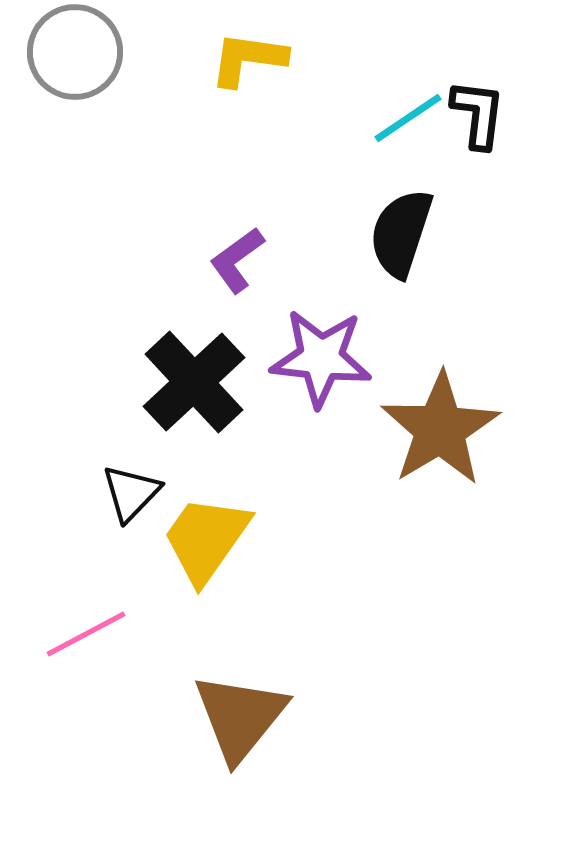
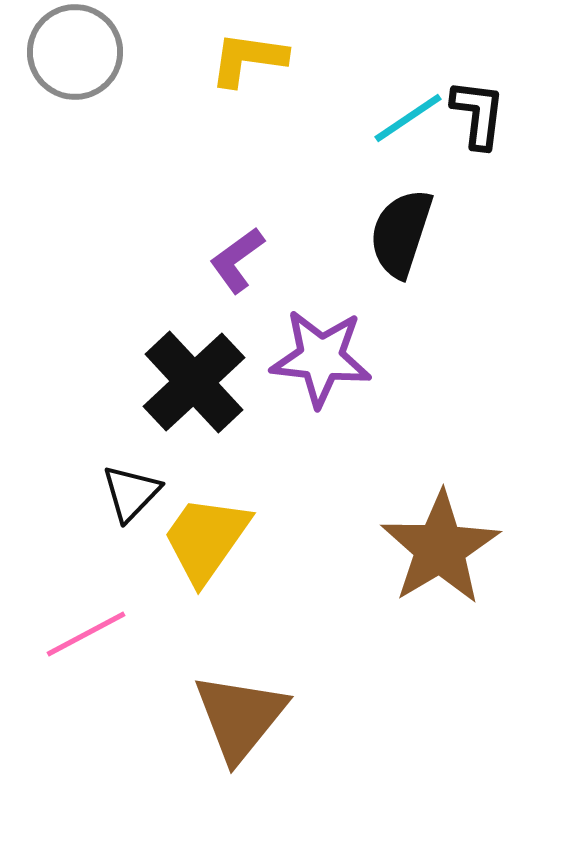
brown star: moved 119 px down
